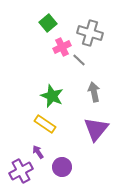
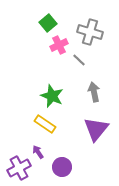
gray cross: moved 1 px up
pink cross: moved 3 px left, 2 px up
purple cross: moved 2 px left, 3 px up
